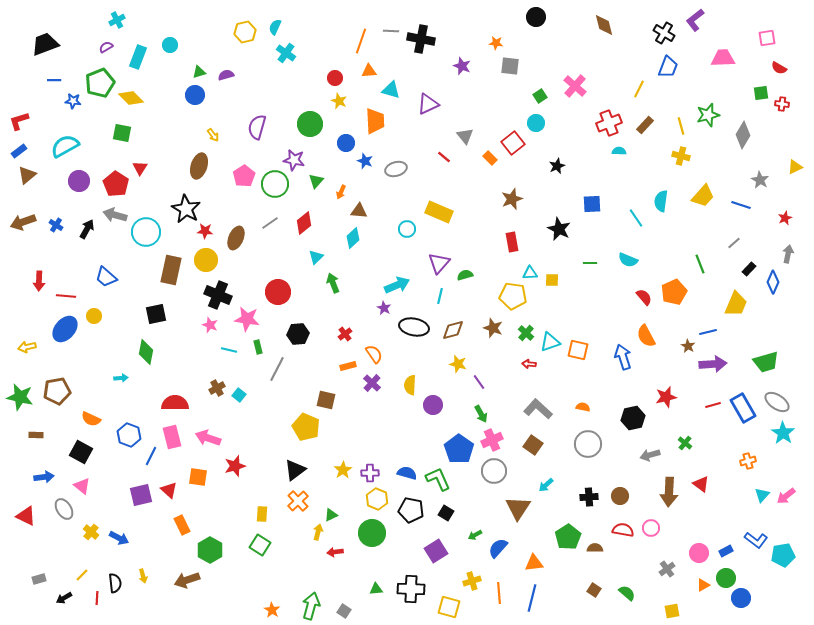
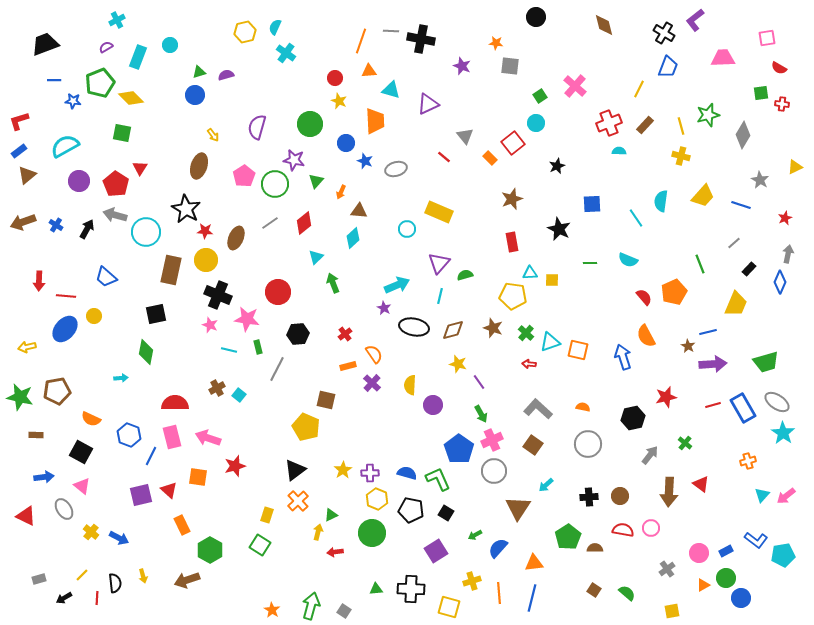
blue diamond at (773, 282): moved 7 px right
gray arrow at (650, 455): rotated 144 degrees clockwise
yellow rectangle at (262, 514): moved 5 px right, 1 px down; rotated 14 degrees clockwise
